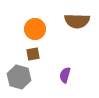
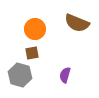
brown semicircle: moved 2 px down; rotated 20 degrees clockwise
brown square: moved 1 px left, 1 px up
gray hexagon: moved 1 px right, 2 px up
